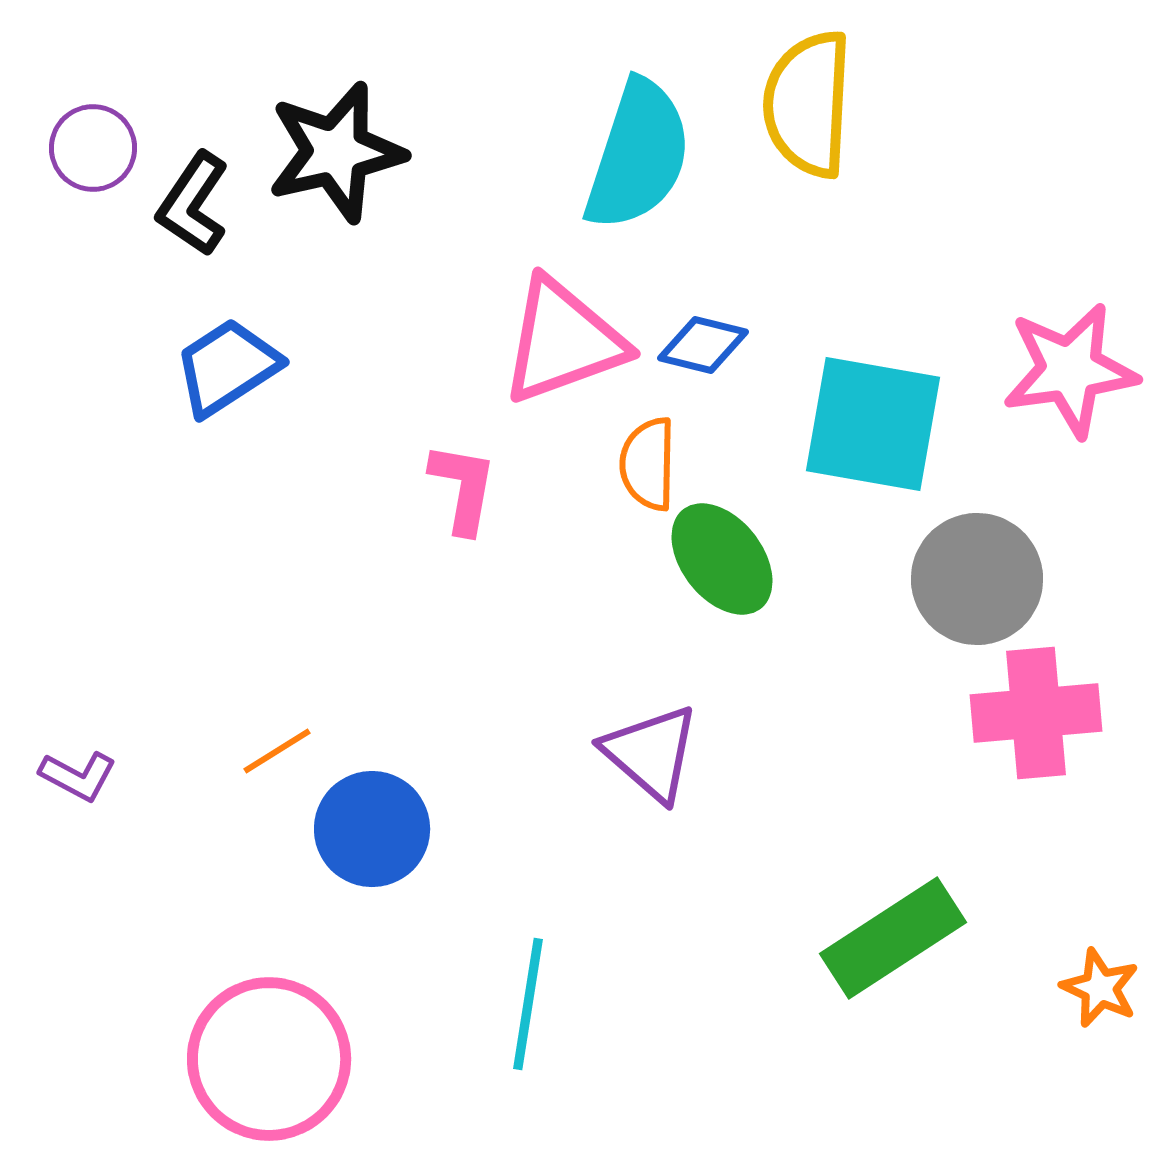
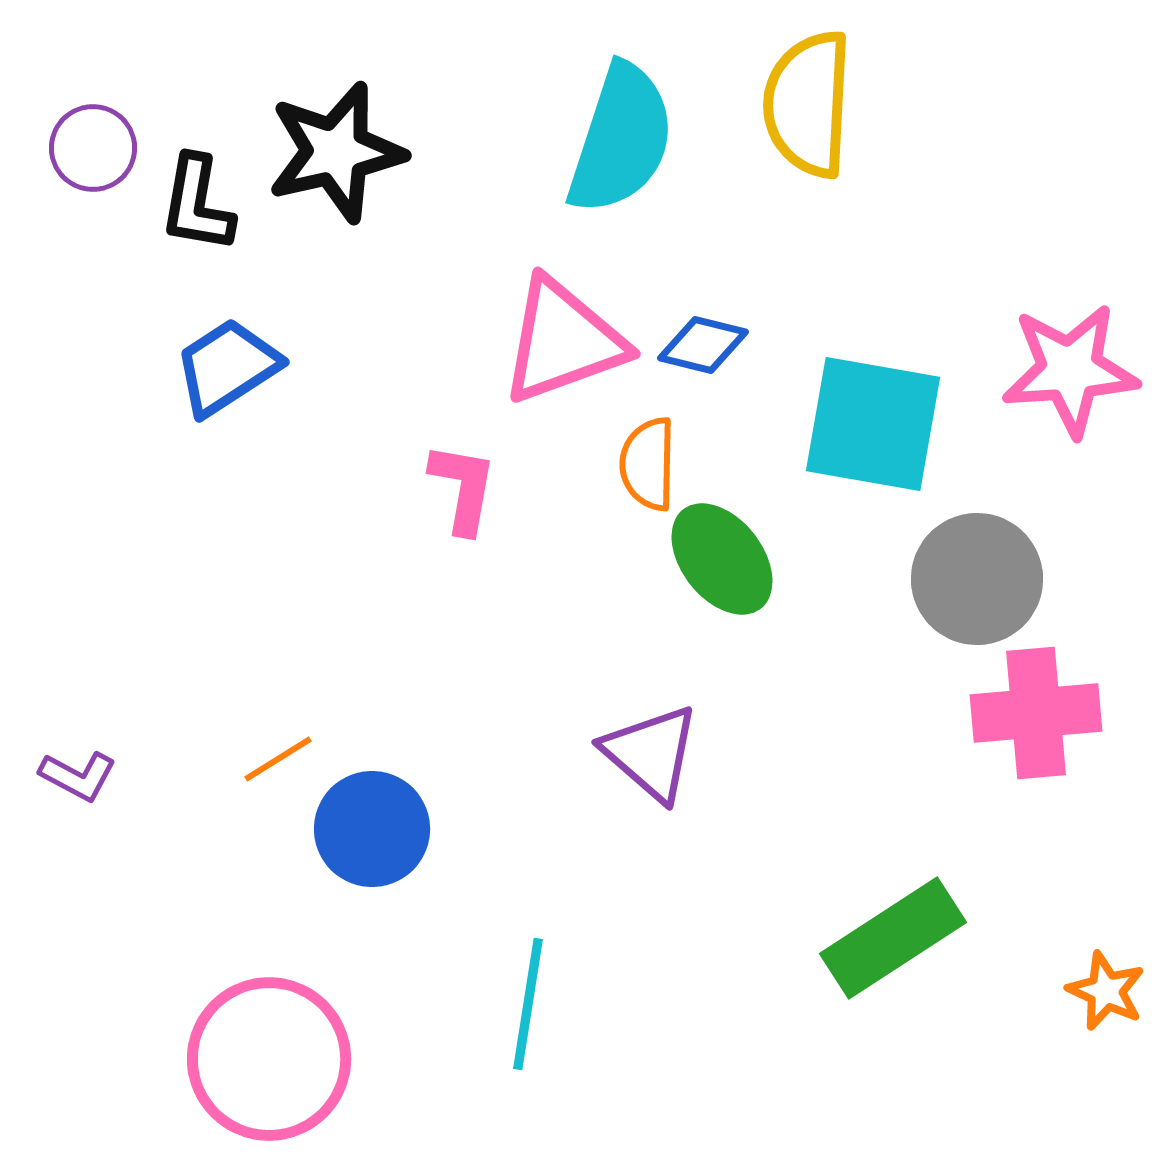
cyan semicircle: moved 17 px left, 16 px up
black L-shape: moved 4 px right; rotated 24 degrees counterclockwise
pink star: rotated 4 degrees clockwise
orange line: moved 1 px right, 8 px down
orange star: moved 6 px right, 3 px down
